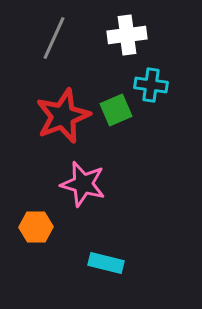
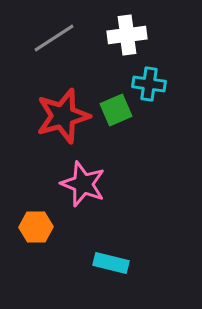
gray line: rotated 33 degrees clockwise
cyan cross: moved 2 px left, 1 px up
red star: rotated 6 degrees clockwise
pink star: rotated 6 degrees clockwise
cyan rectangle: moved 5 px right
